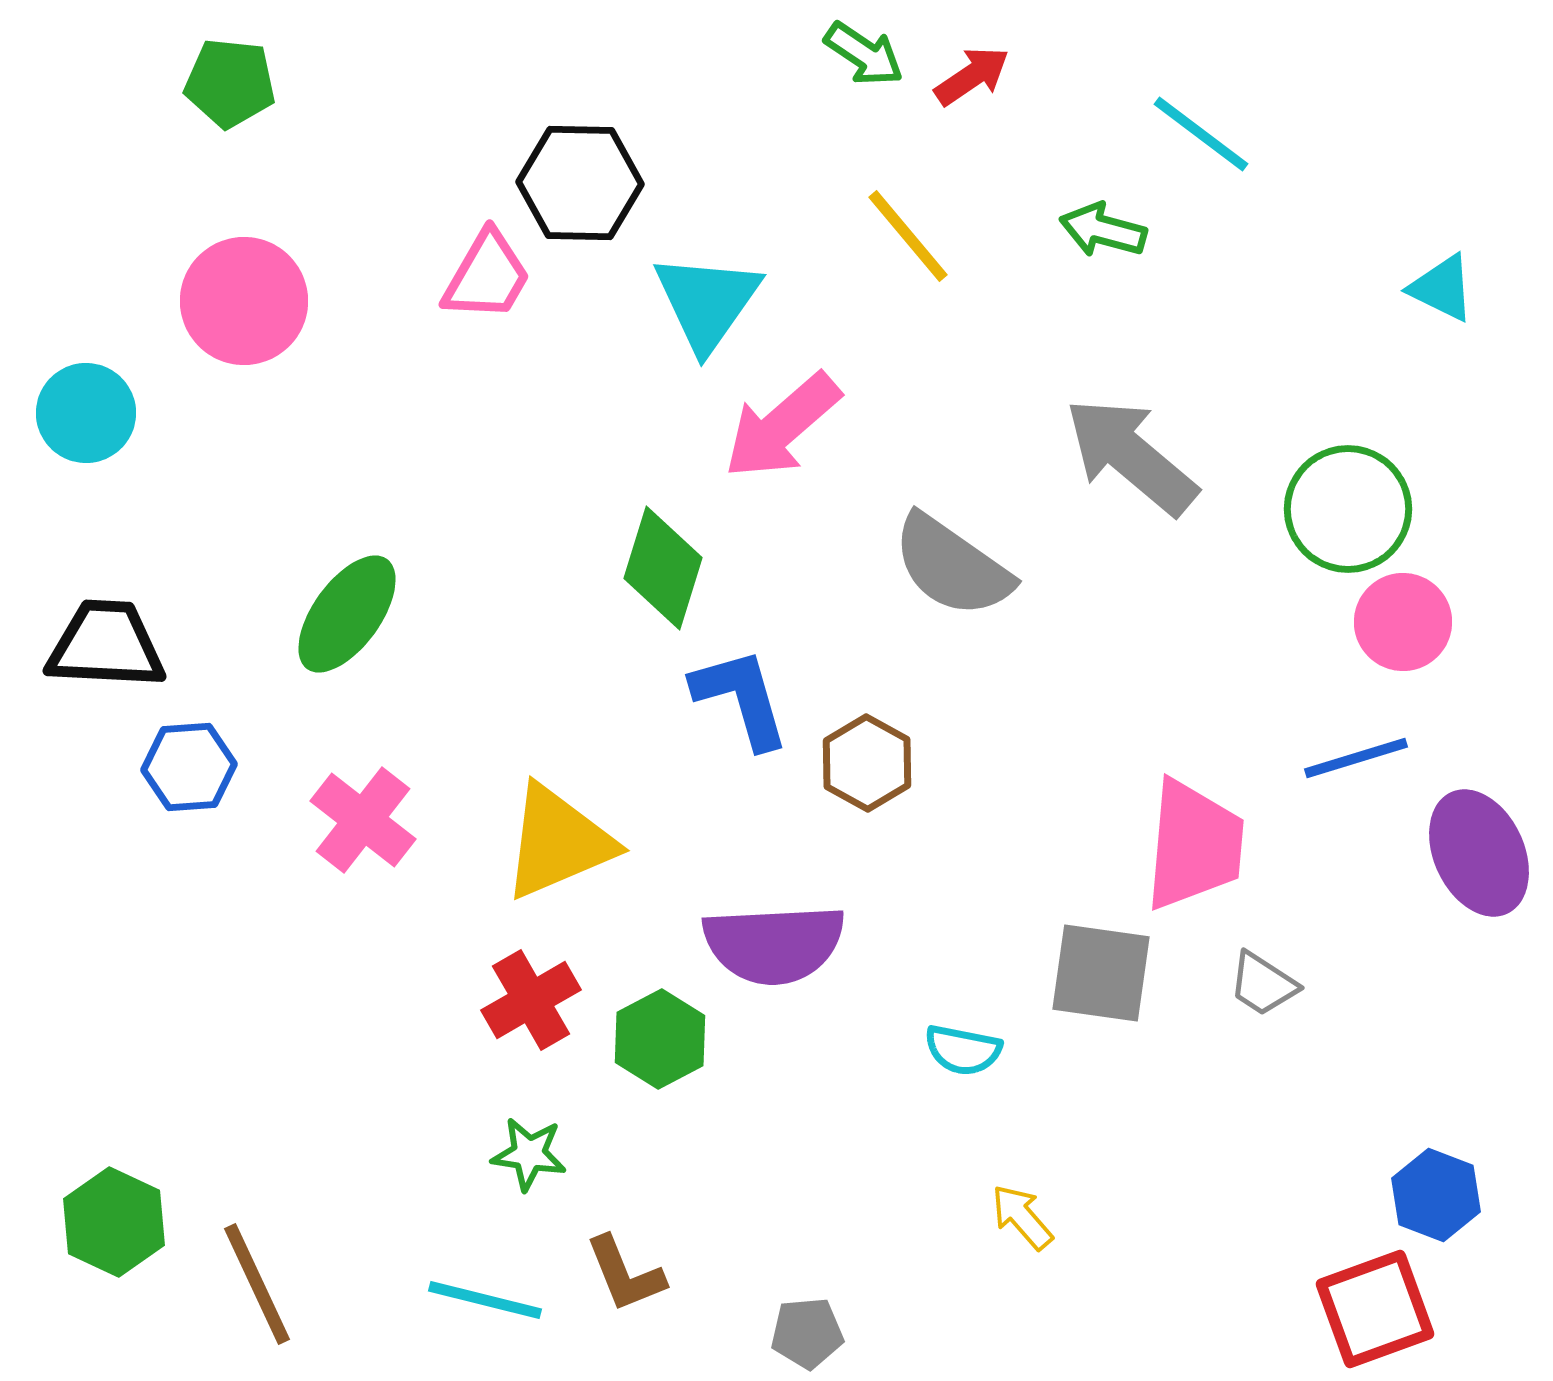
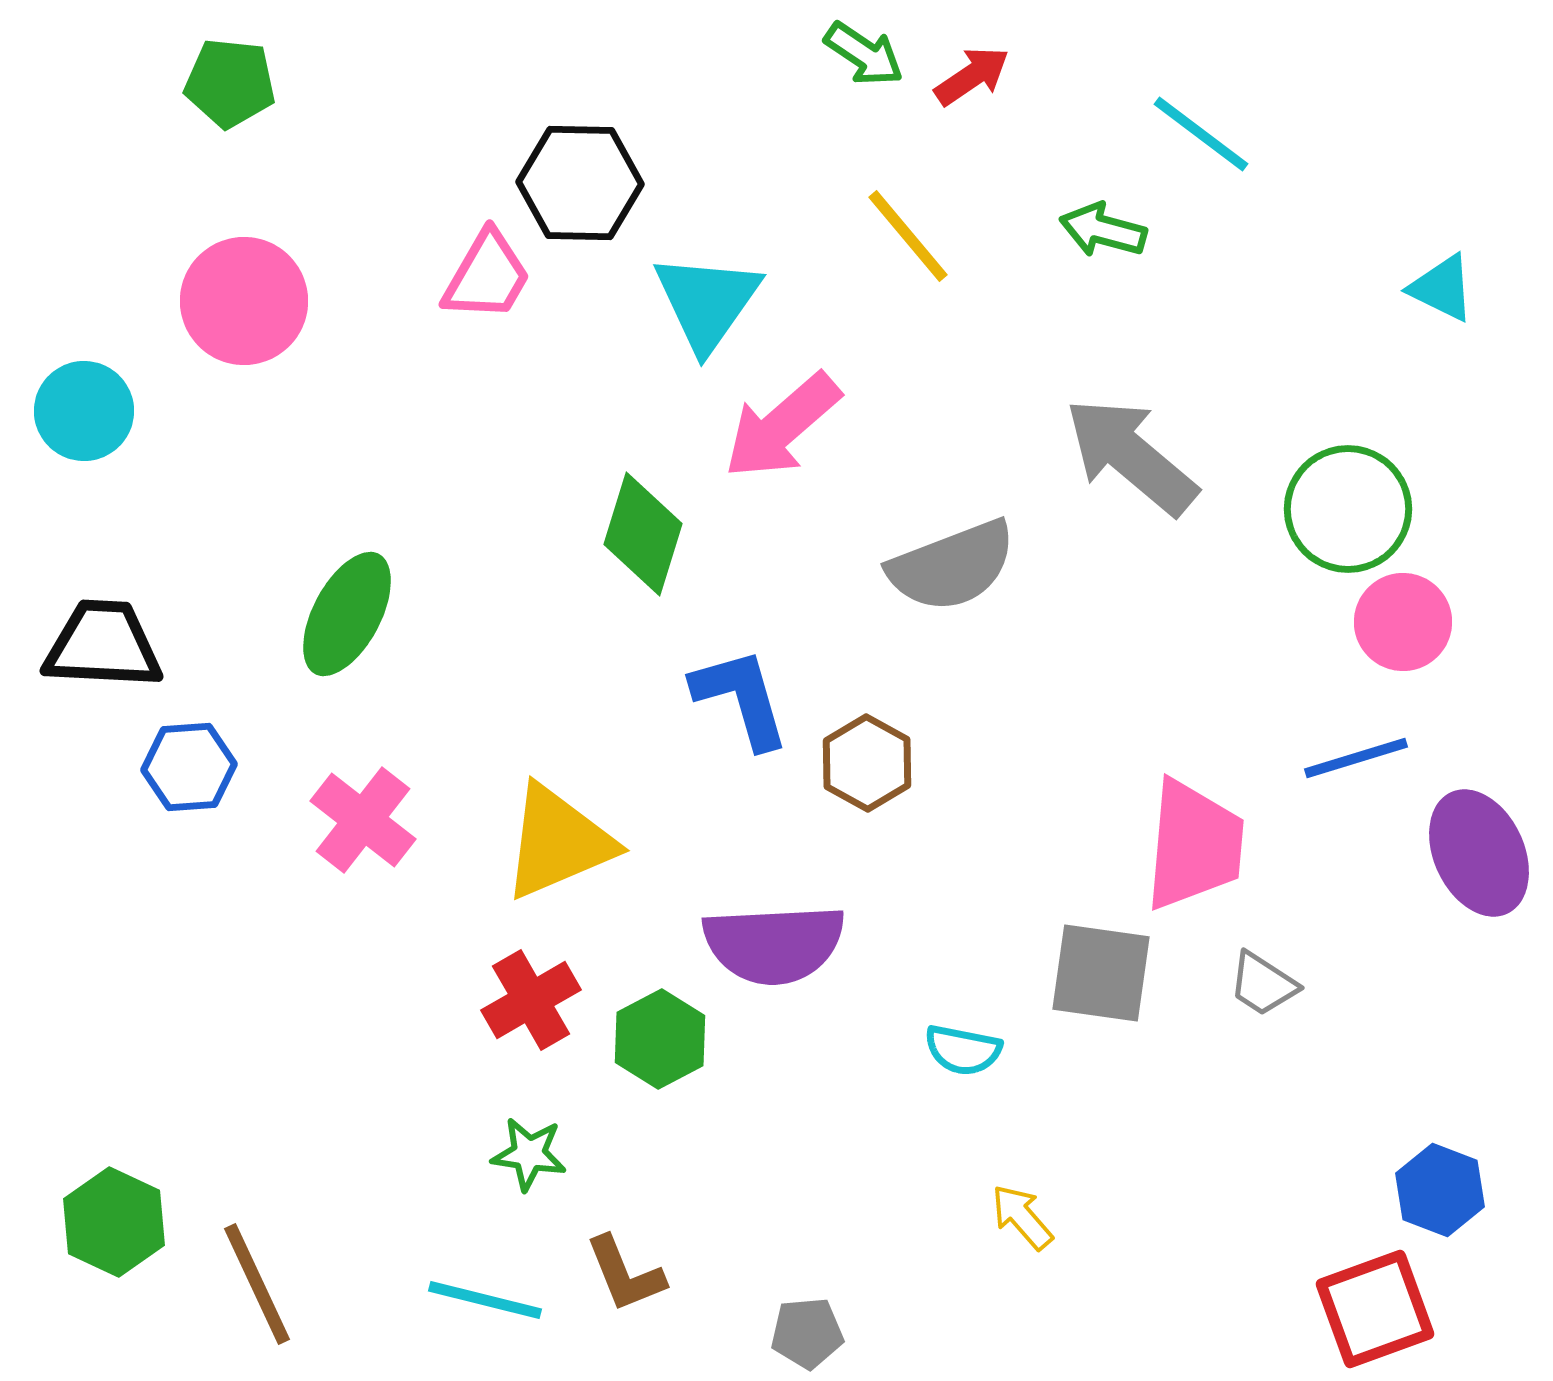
cyan circle at (86, 413): moved 2 px left, 2 px up
gray semicircle at (952, 566): rotated 56 degrees counterclockwise
green diamond at (663, 568): moved 20 px left, 34 px up
green ellipse at (347, 614): rotated 8 degrees counterclockwise
black trapezoid at (106, 645): moved 3 px left
blue hexagon at (1436, 1195): moved 4 px right, 5 px up
